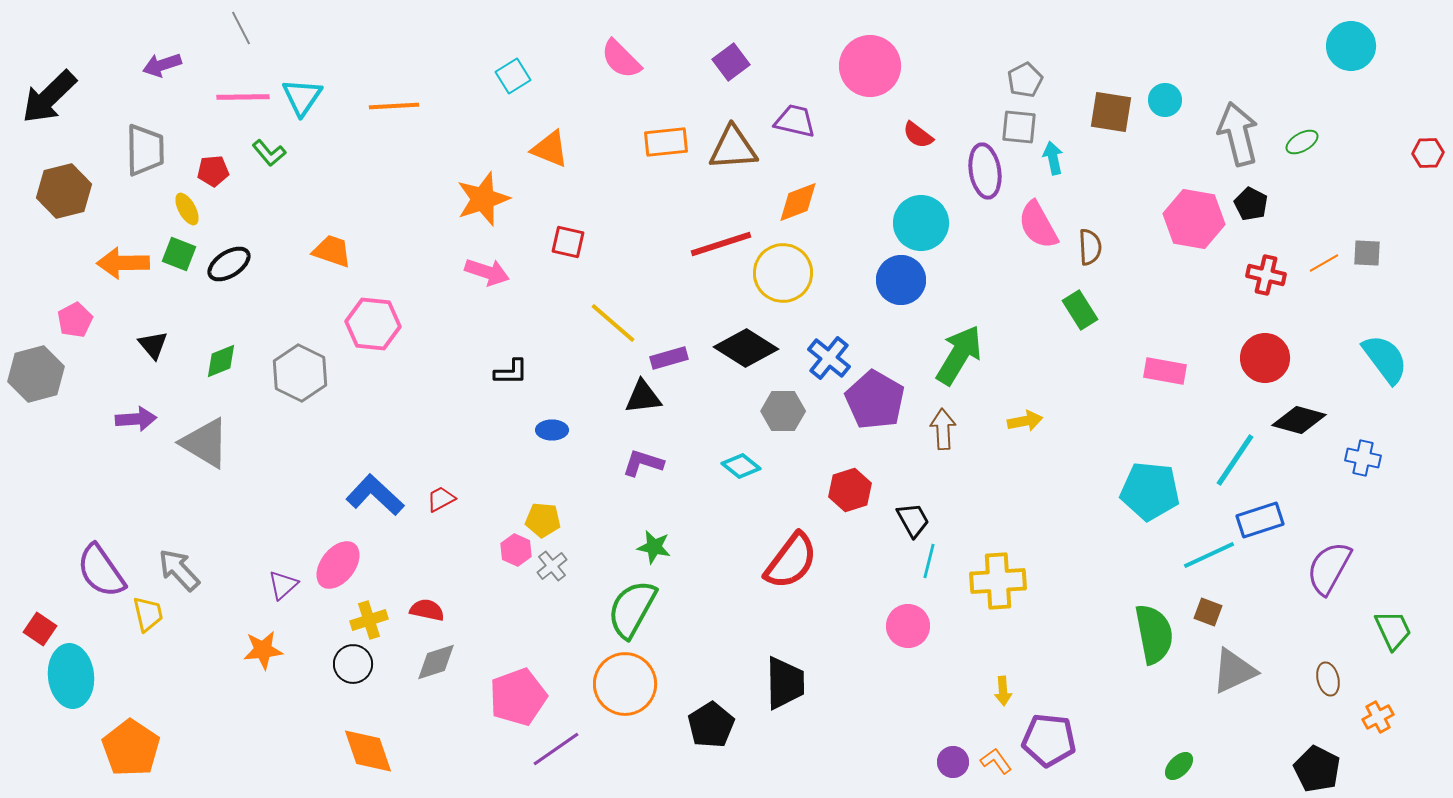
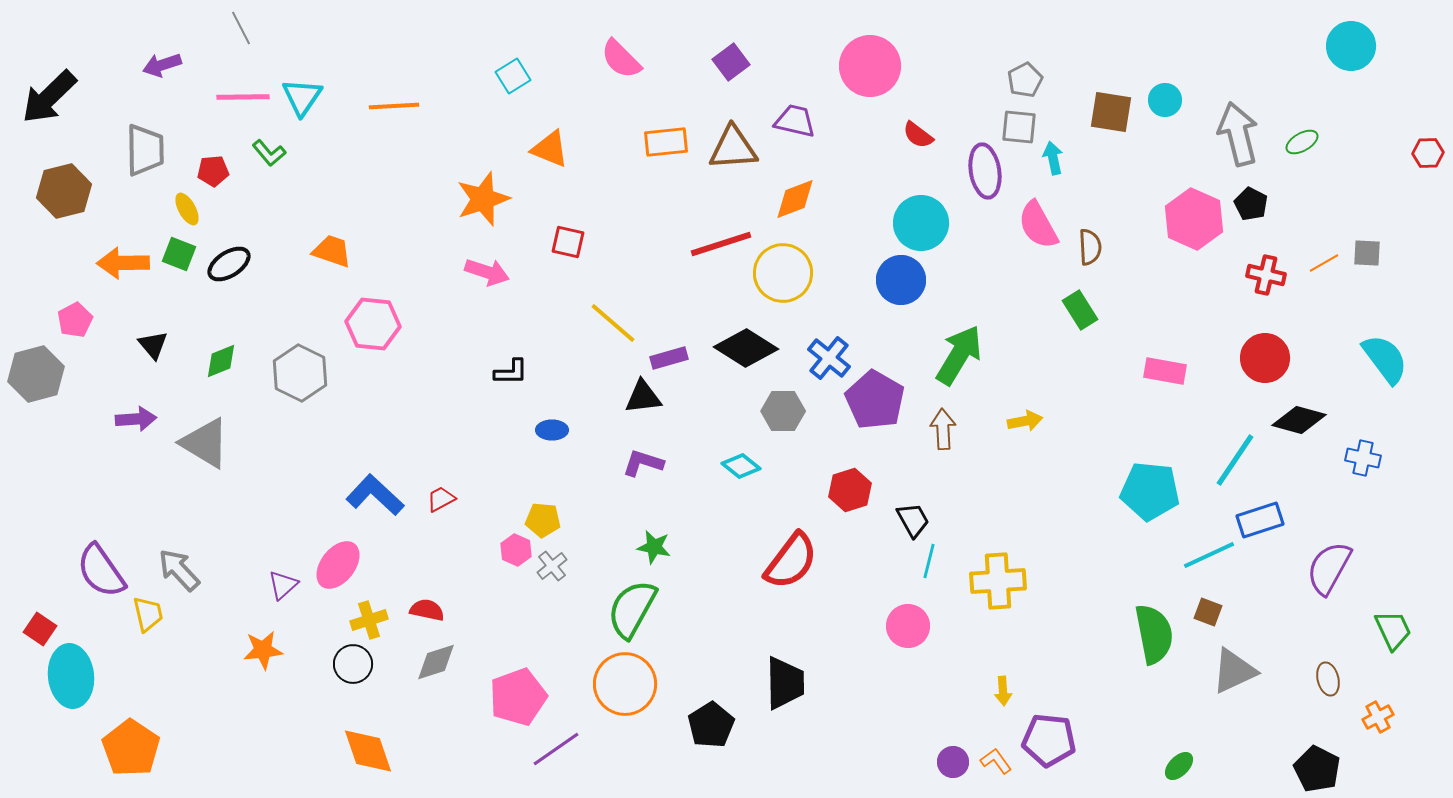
orange diamond at (798, 202): moved 3 px left, 3 px up
pink hexagon at (1194, 219): rotated 14 degrees clockwise
